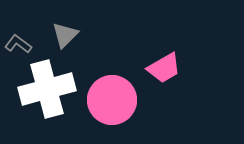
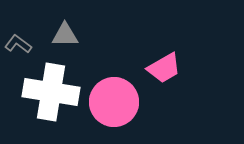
gray triangle: rotated 44 degrees clockwise
white cross: moved 4 px right, 3 px down; rotated 24 degrees clockwise
pink circle: moved 2 px right, 2 px down
